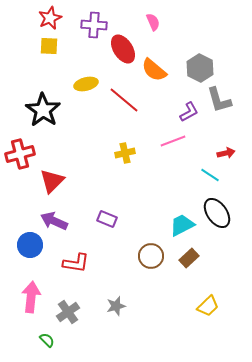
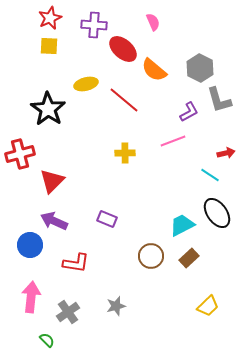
red ellipse: rotated 16 degrees counterclockwise
black star: moved 5 px right, 1 px up
yellow cross: rotated 12 degrees clockwise
